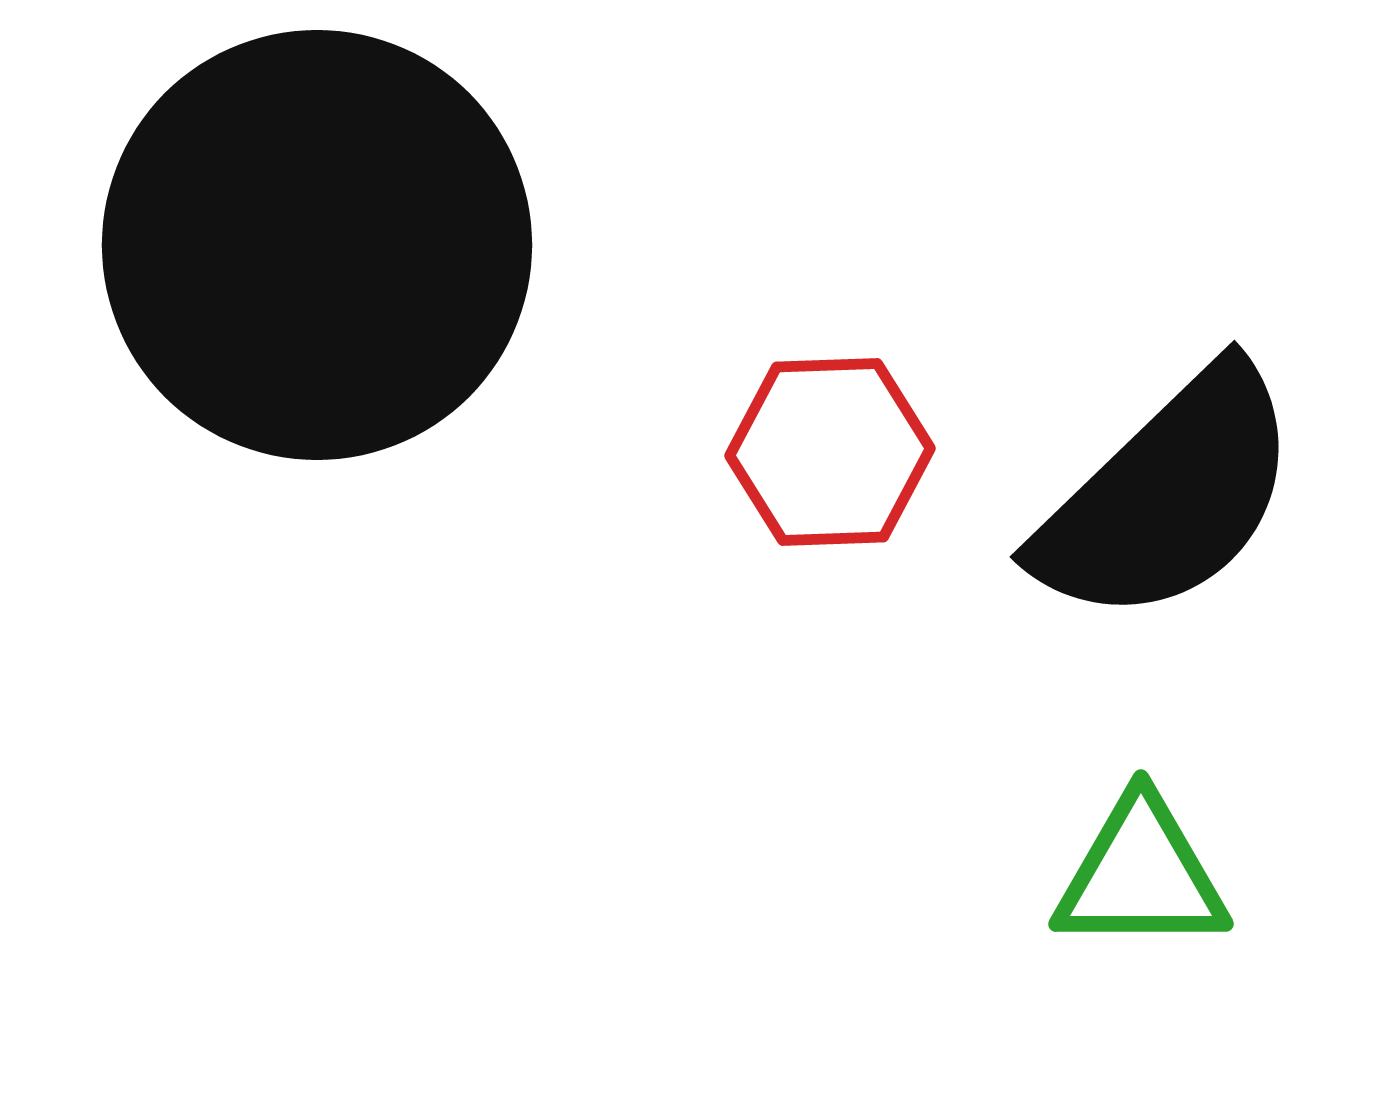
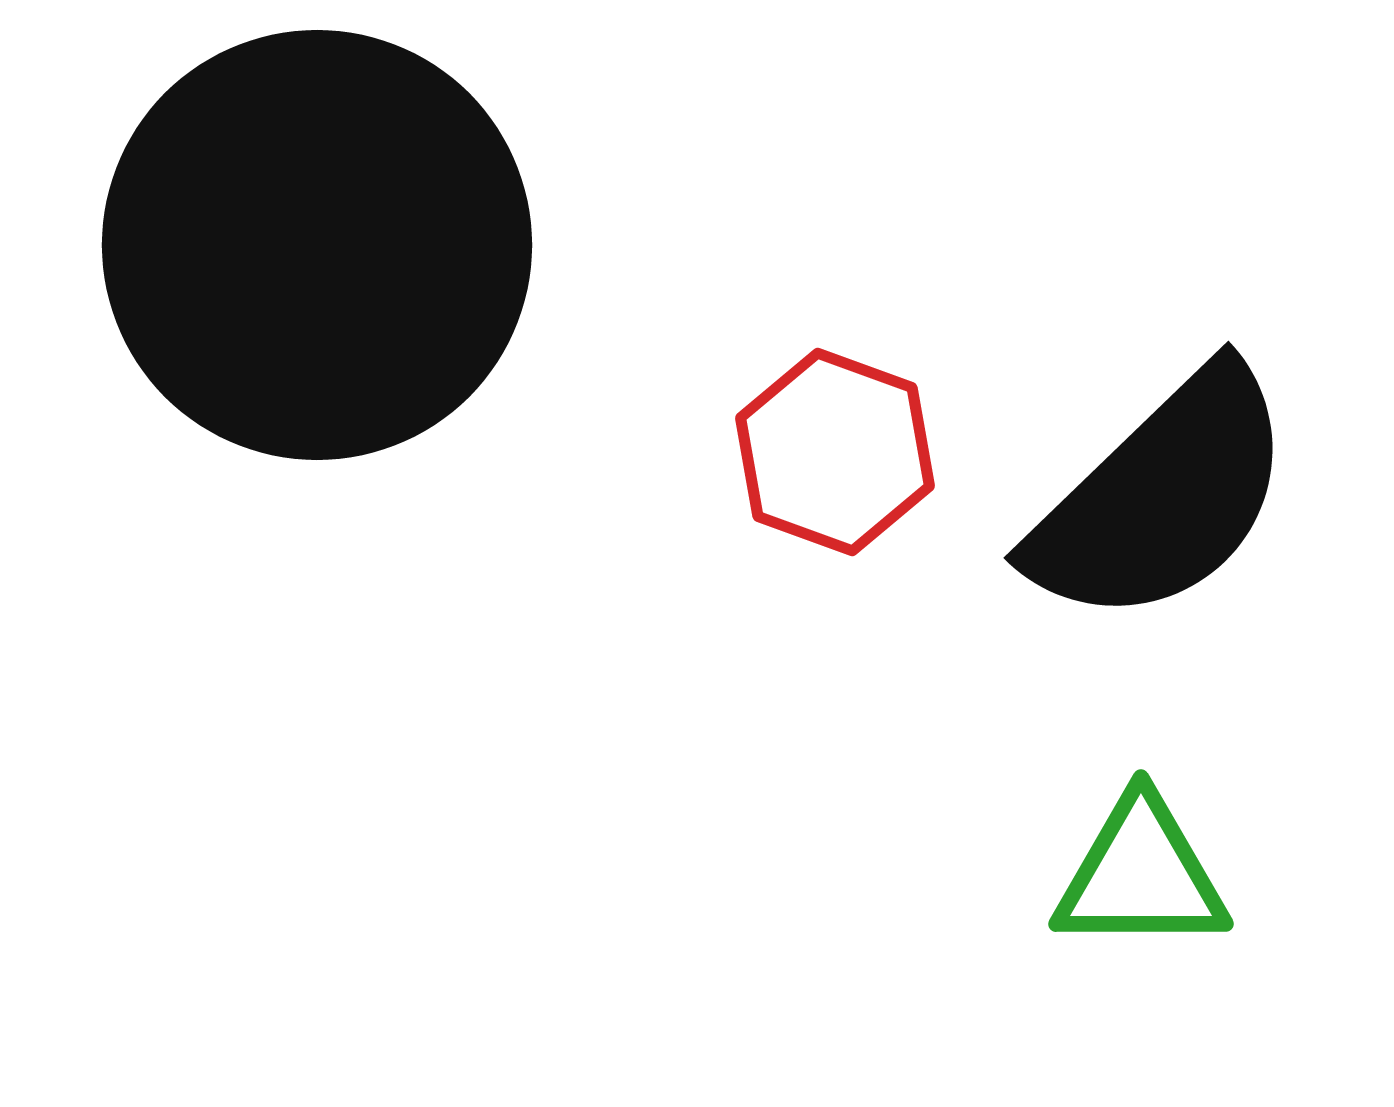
red hexagon: moved 5 px right; rotated 22 degrees clockwise
black semicircle: moved 6 px left, 1 px down
